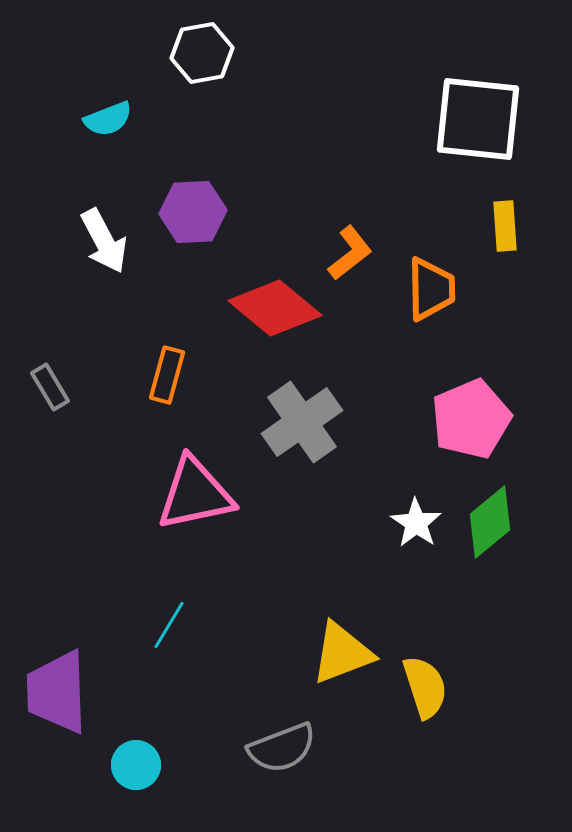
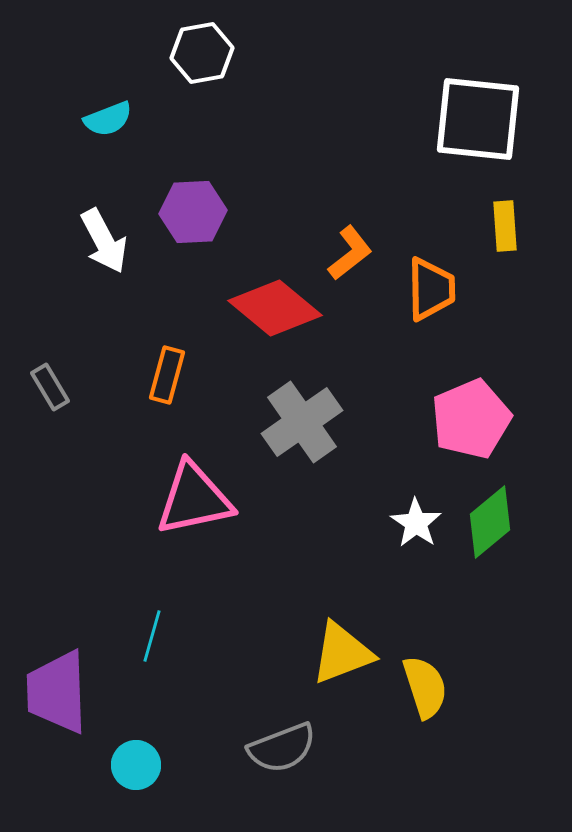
pink triangle: moved 1 px left, 5 px down
cyan line: moved 17 px left, 11 px down; rotated 15 degrees counterclockwise
